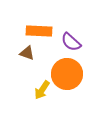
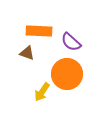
yellow arrow: moved 2 px down
